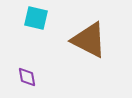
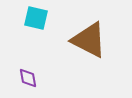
purple diamond: moved 1 px right, 1 px down
